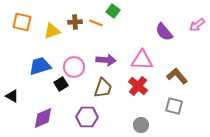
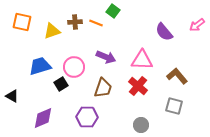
purple arrow: moved 3 px up; rotated 18 degrees clockwise
